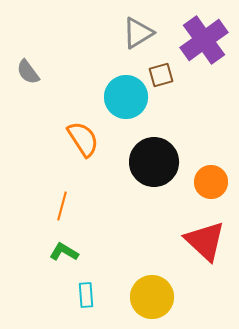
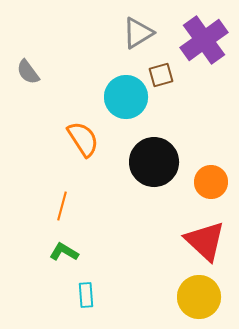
yellow circle: moved 47 px right
